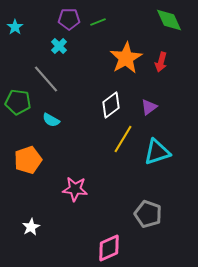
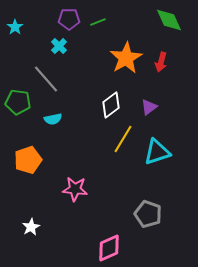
cyan semicircle: moved 2 px right, 1 px up; rotated 42 degrees counterclockwise
